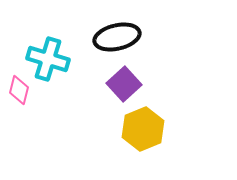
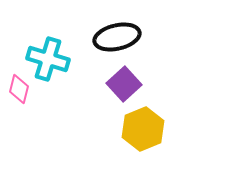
pink diamond: moved 1 px up
